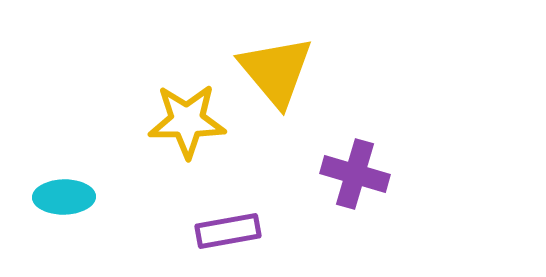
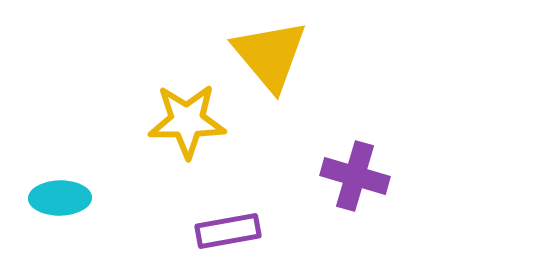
yellow triangle: moved 6 px left, 16 px up
purple cross: moved 2 px down
cyan ellipse: moved 4 px left, 1 px down
